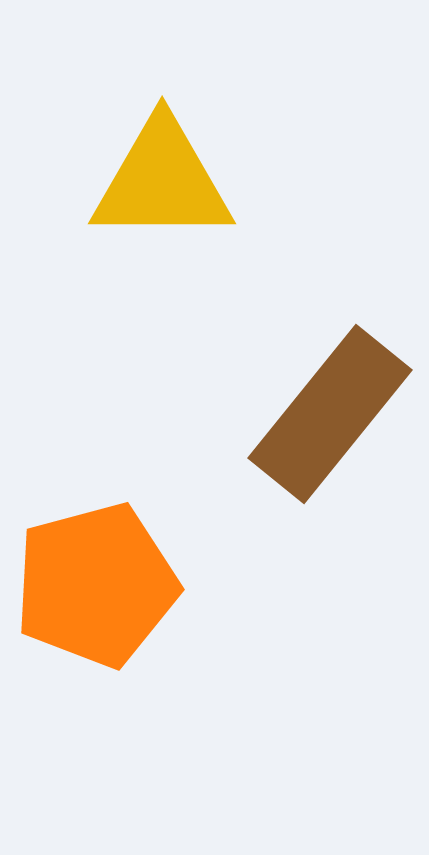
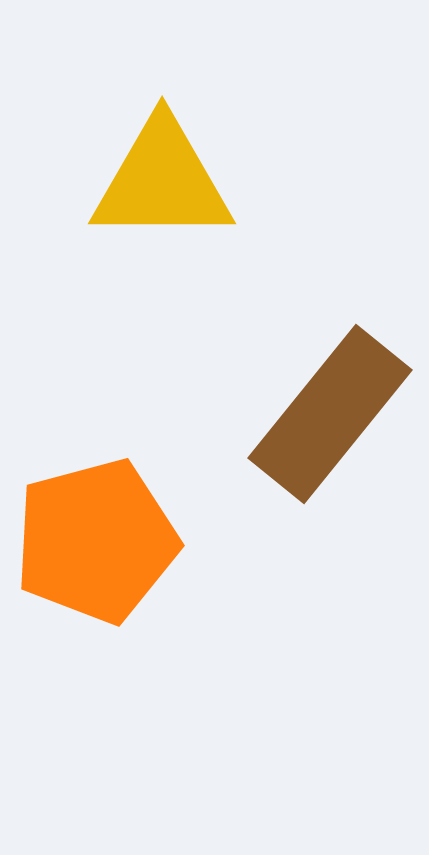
orange pentagon: moved 44 px up
